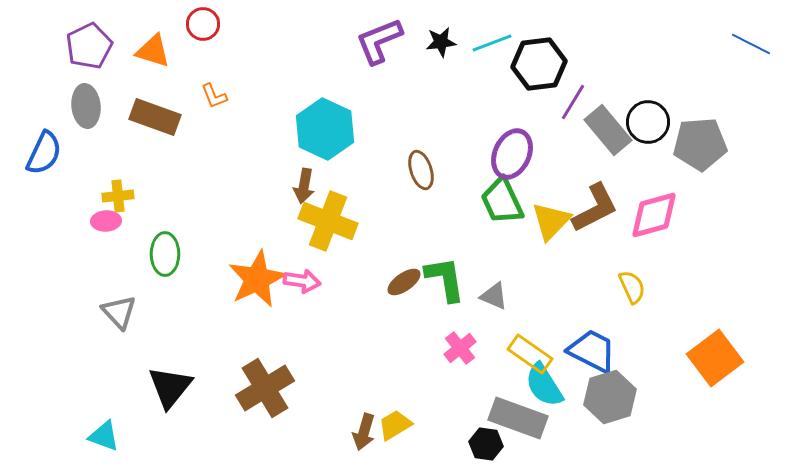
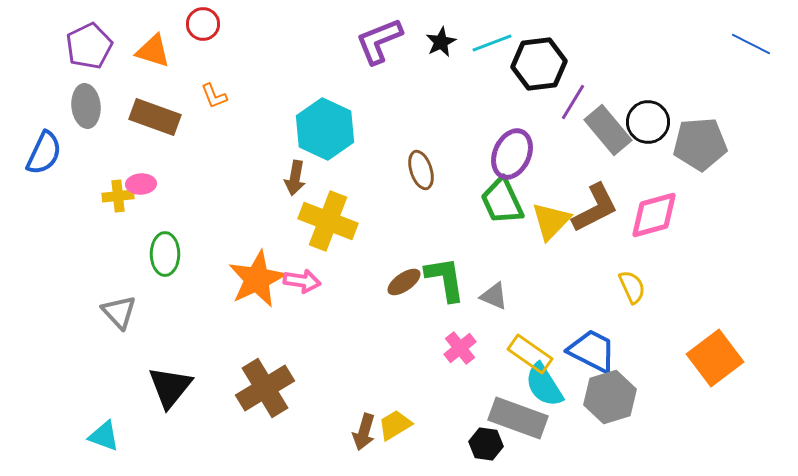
black star at (441, 42): rotated 20 degrees counterclockwise
brown arrow at (304, 186): moved 9 px left, 8 px up
pink ellipse at (106, 221): moved 35 px right, 37 px up
